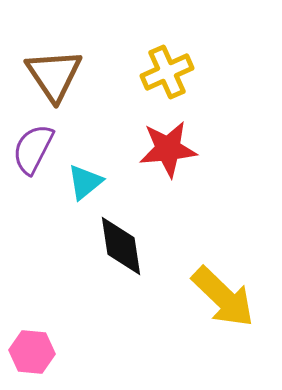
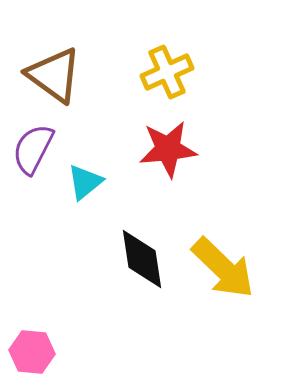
brown triangle: rotated 20 degrees counterclockwise
black diamond: moved 21 px right, 13 px down
yellow arrow: moved 29 px up
